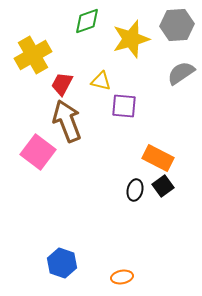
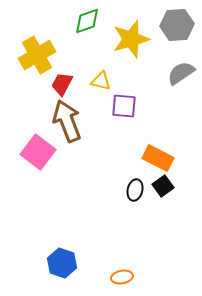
yellow cross: moved 4 px right
